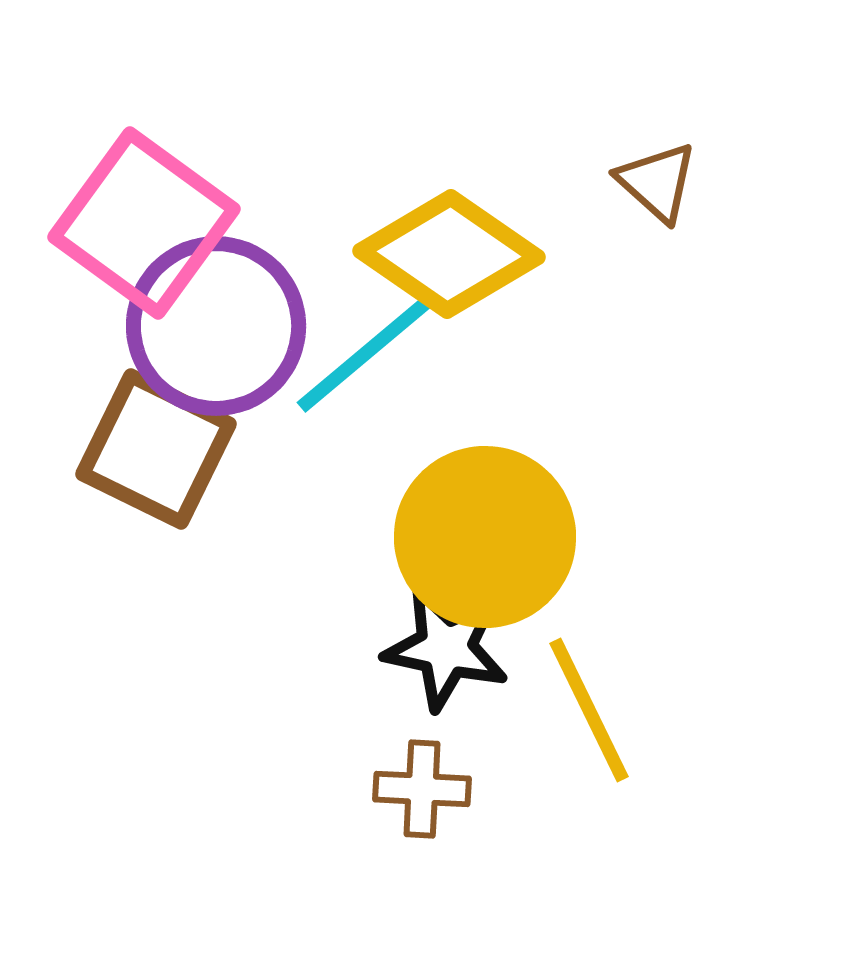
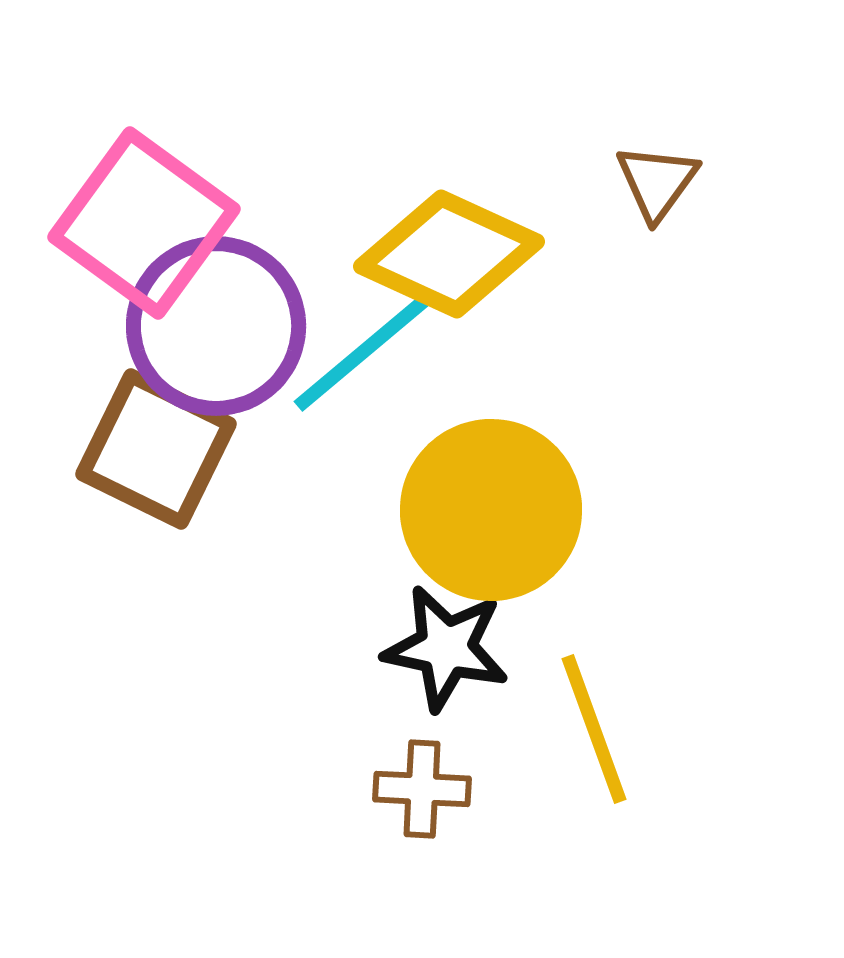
brown triangle: rotated 24 degrees clockwise
yellow diamond: rotated 10 degrees counterclockwise
cyan line: moved 3 px left, 1 px up
yellow circle: moved 6 px right, 27 px up
yellow line: moved 5 px right, 19 px down; rotated 6 degrees clockwise
